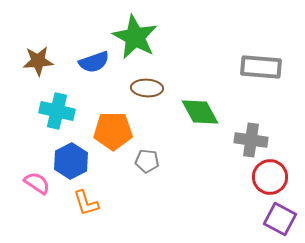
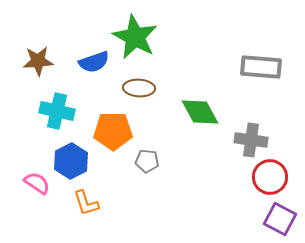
brown ellipse: moved 8 px left
